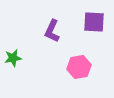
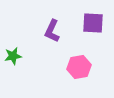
purple square: moved 1 px left, 1 px down
green star: moved 2 px up
